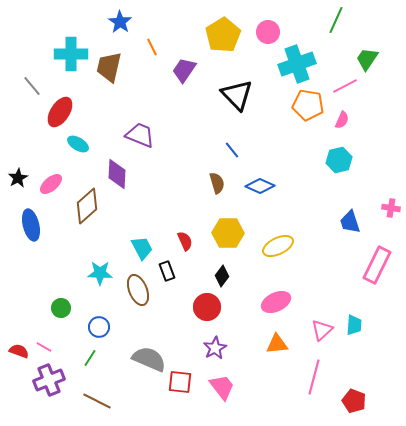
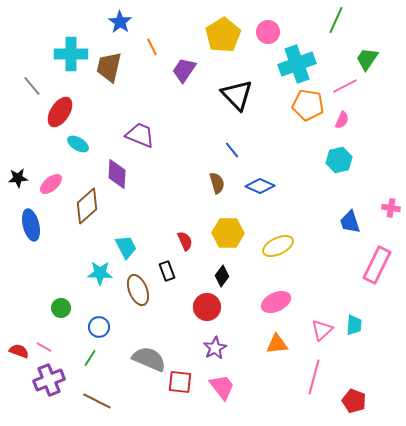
black star at (18, 178): rotated 24 degrees clockwise
cyan trapezoid at (142, 248): moved 16 px left, 1 px up
